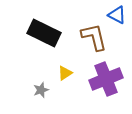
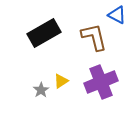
black rectangle: rotated 56 degrees counterclockwise
yellow triangle: moved 4 px left, 8 px down
purple cross: moved 5 px left, 3 px down
gray star: rotated 14 degrees counterclockwise
